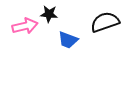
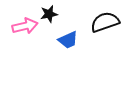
black star: rotated 18 degrees counterclockwise
blue trapezoid: rotated 45 degrees counterclockwise
